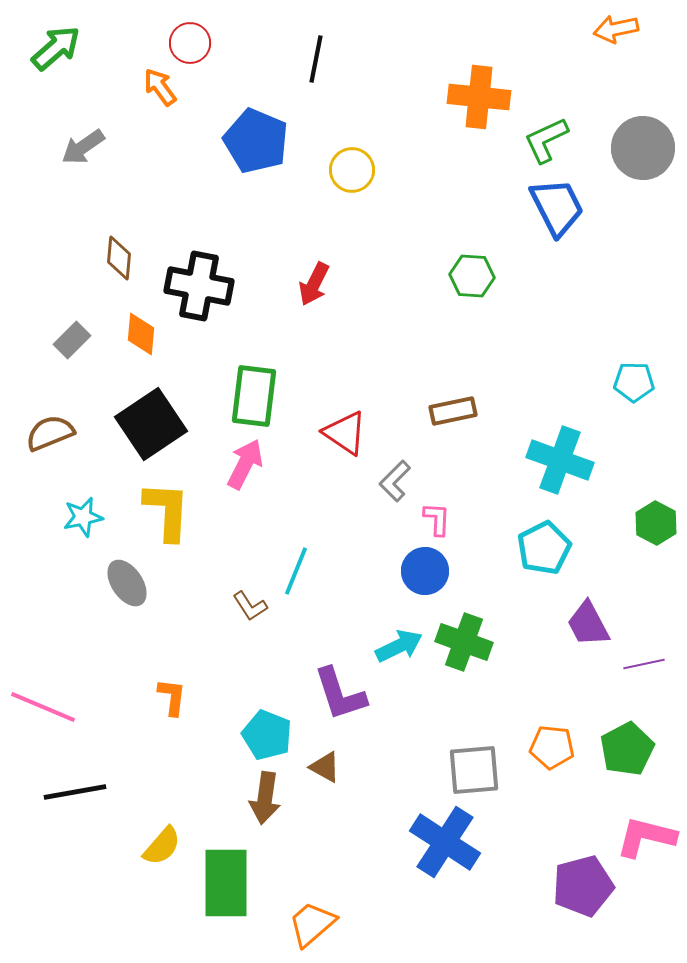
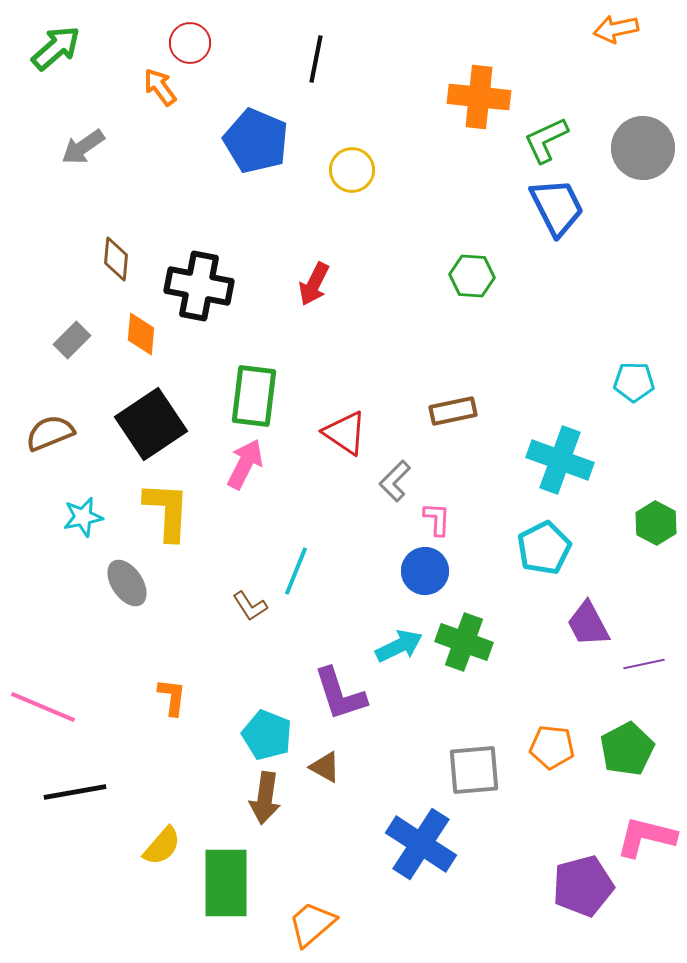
brown diamond at (119, 258): moved 3 px left, 1 px down
blue cross at (445, 842): moved 24 px left, 2 px down
